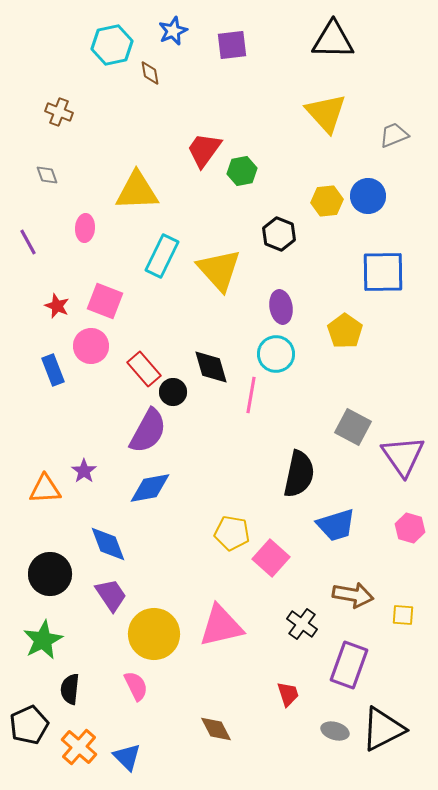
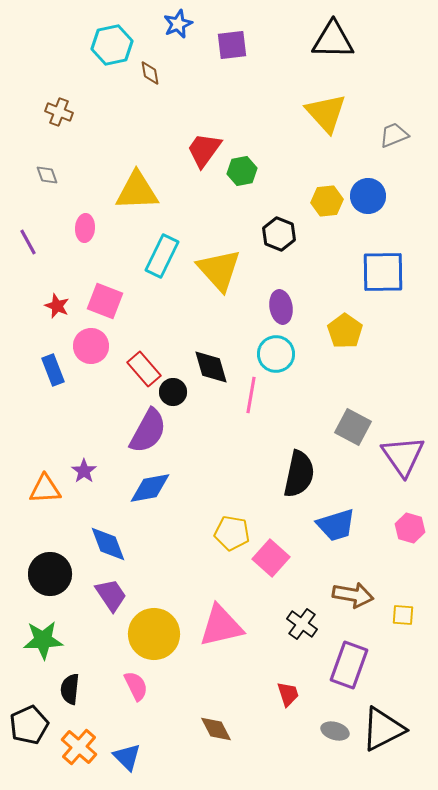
blue star at (173, 31): moved 5 px right, 7 px up
green star at (43, 640): rotated 24 degrees clockwise
